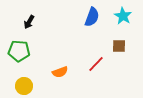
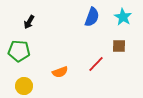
cyan star: moved 1 px down
